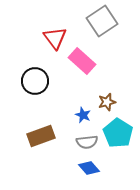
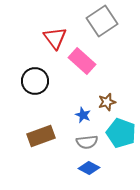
cyan pentagon: moved 3 px right; rotated 12 degrees counterclockwise
blue diamond: rotated 20 degrees counterclockwise
